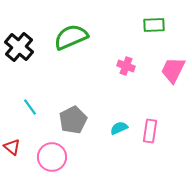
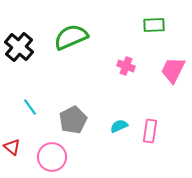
cyan semicircle: moved 2 px up
